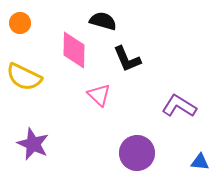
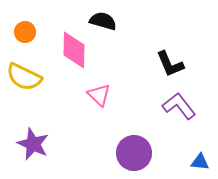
orange circle: moved 5 px right, 9 px down
black L-shape: moved 43 px right, 5 px down
purple L-shape: rotated 20 degrees clockwise
purple circle: moved 3 px left
